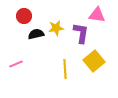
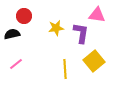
black semicircle: moved 24 px left
pink line: rotated 16 degrees counterclockwise
